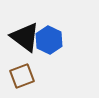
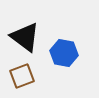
blue hexagon: moved 15 px right, 13 px down; rotated 16 degrees counterclockwise
